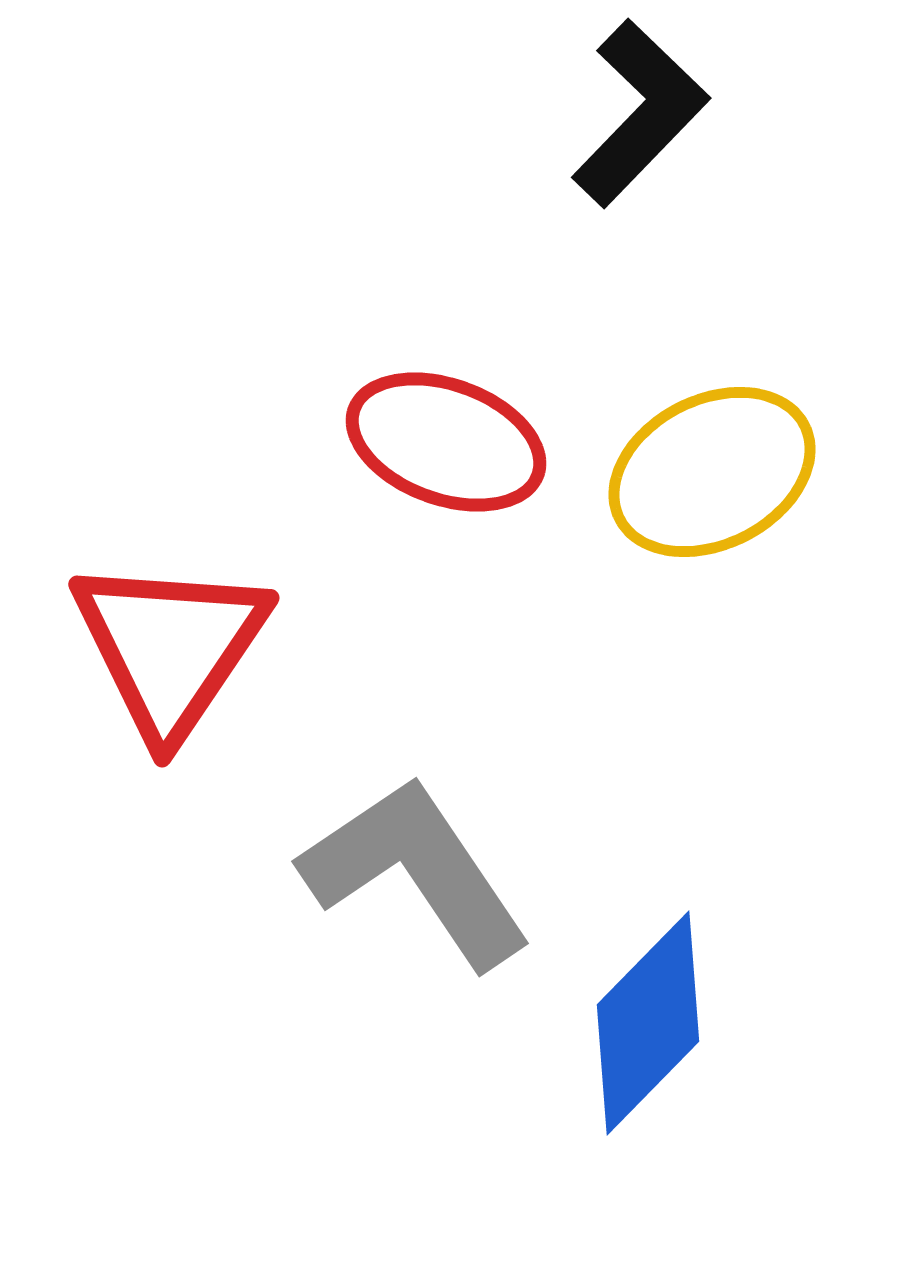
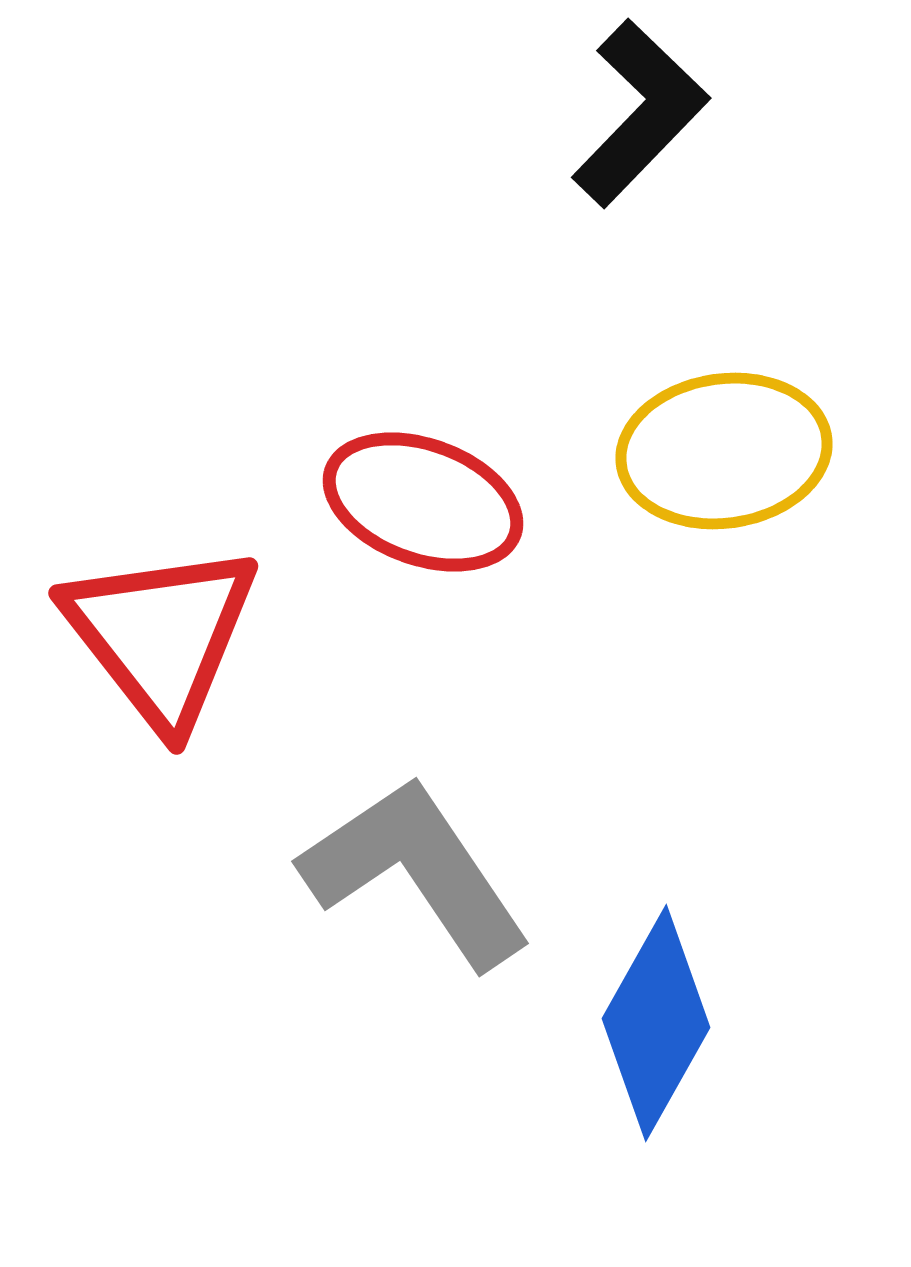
red ellipse: moved 23 px left, 60 px down
yellow ellipse: moved 12 px right, 21 px up; rotated 19 degrees clockwise
red triangle: moved 9 px left, 12 px up; rotated 12 degrees counterclockwise
blue diamond: moved 8 px right; rotated 15 degrees counterclockwise
